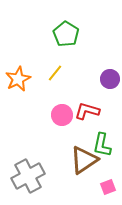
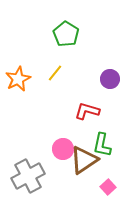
pink circle: moved 1 px right, 34 px down
pink square: rotated 21 degrees counterclockwise
